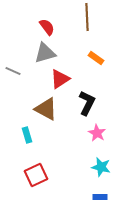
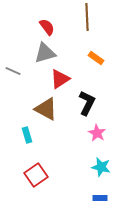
red square: rotated 10 degrees counterclockwise
blue rectangle: moved 1 px down
